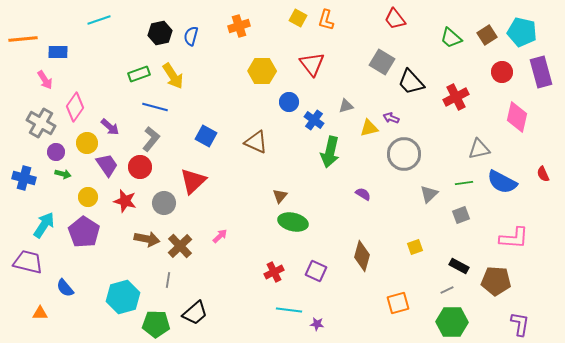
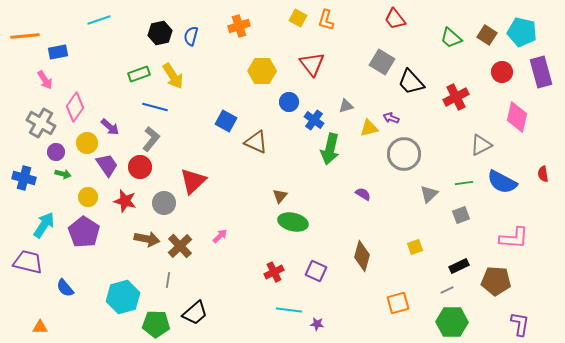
brown square at (487, 35): rotated 24 degrees counterclockwise
orange line at (23, 39): moved 2 px right, 3 px up
blue rectangle at (58, 52): rotated 12 degrees counterclockwise
blue square at (206, 136): moved 20 px right, 15 px up
gray triangle at (479, 149): moved 2 px right, 4 px up; rotated 15 degrees counterclockwise
green arrow at (330, 152): moved 3 px up
red semicircle at (543, 174): rotated 14 degrees clockwise
black rectangle at (459, 266): rotated 54 degrees counterclockwise
orange triangle at (40, 313): moved 14 px down
